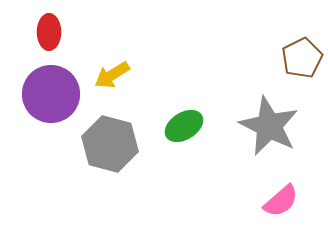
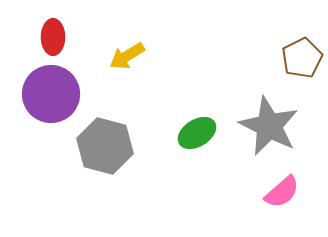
red ellipse: moved 4 px right, 5 px down
yellow arrow: moved 15 px right, 19 px up
green ellipse: moved 13 px right, 7 px down
gray hexagon: moved 5 px left, 2 px down
pink semicircle: moved 1 px right, 9 px up
